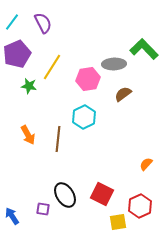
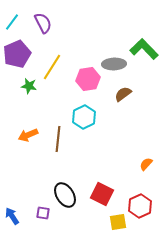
orange arrow: rotated 96 degrees clockwise
purple square: moved 4 px down
